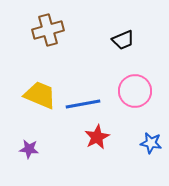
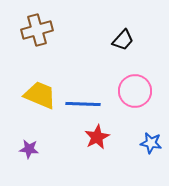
brown cross: moved 11 px left
black trapezoid: rotated 25 degrees counterclockwise
blue line: rotated 12 degrees clockwise
